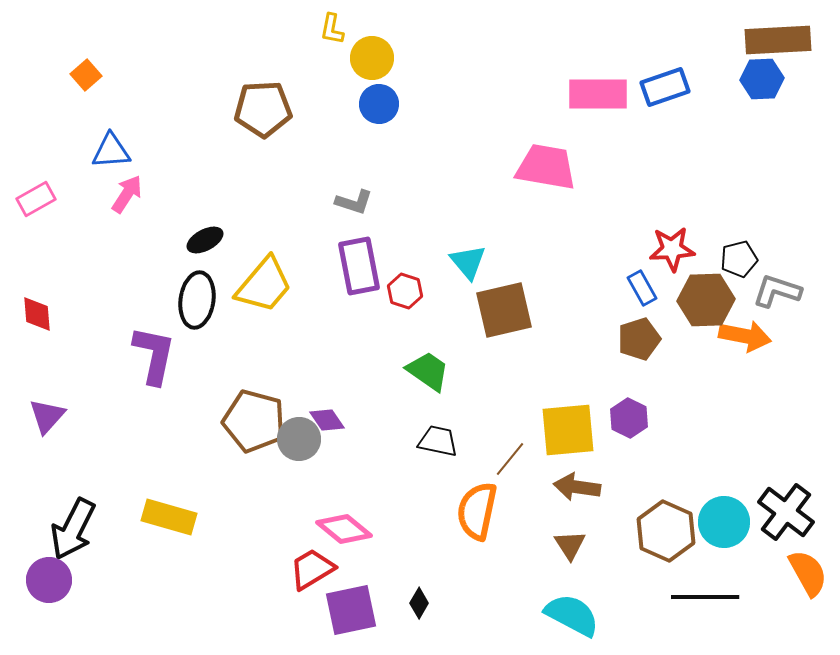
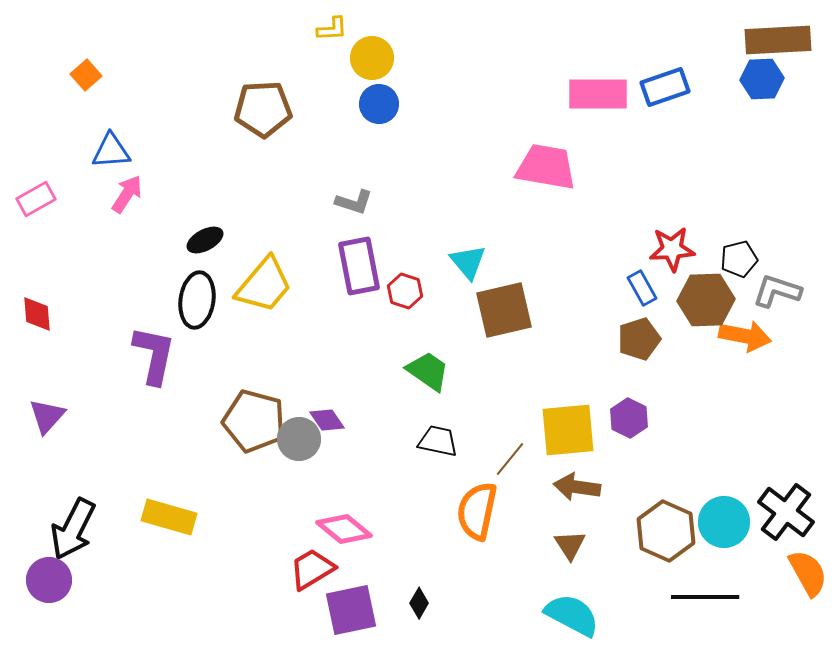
yellow L-shape at (332, 29): rotated 104 degrees counterclockwise
